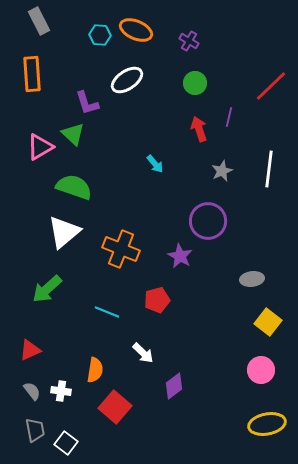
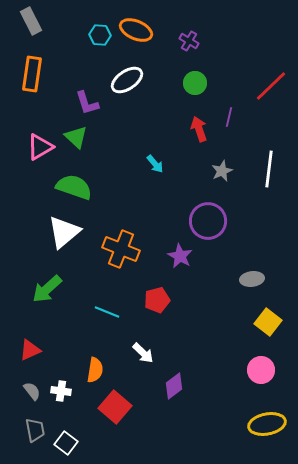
gray rectangle: moved 8 px left
orange rectangle: rotated 12 degrees clockwise
green triangle: moved 3 px right, 3 px down
